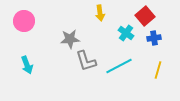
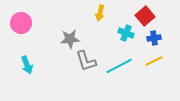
yellow arrow: rotated 21 degrees clockwise
pink circle: moved 3 px left, 2 px down
cyan cross: rotated 14 degrees counterclockwise
yellow line: moved 4 px left, 9 px up; rotated 48 degrees clockwise
